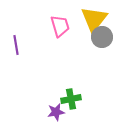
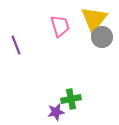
purple line: rotated 12 degrees counterclockwise
